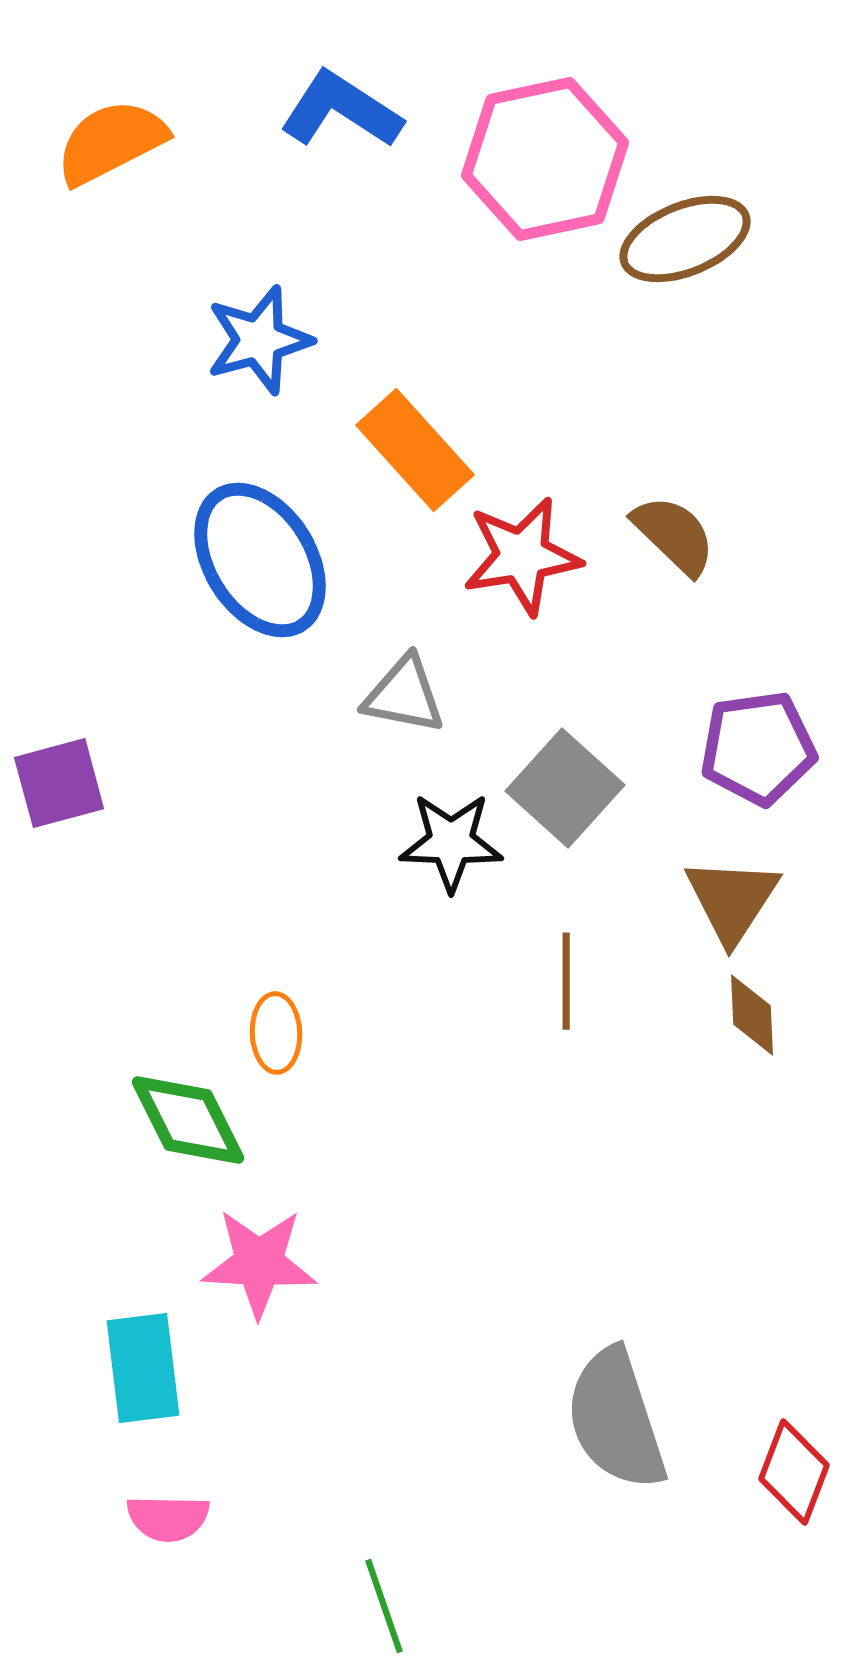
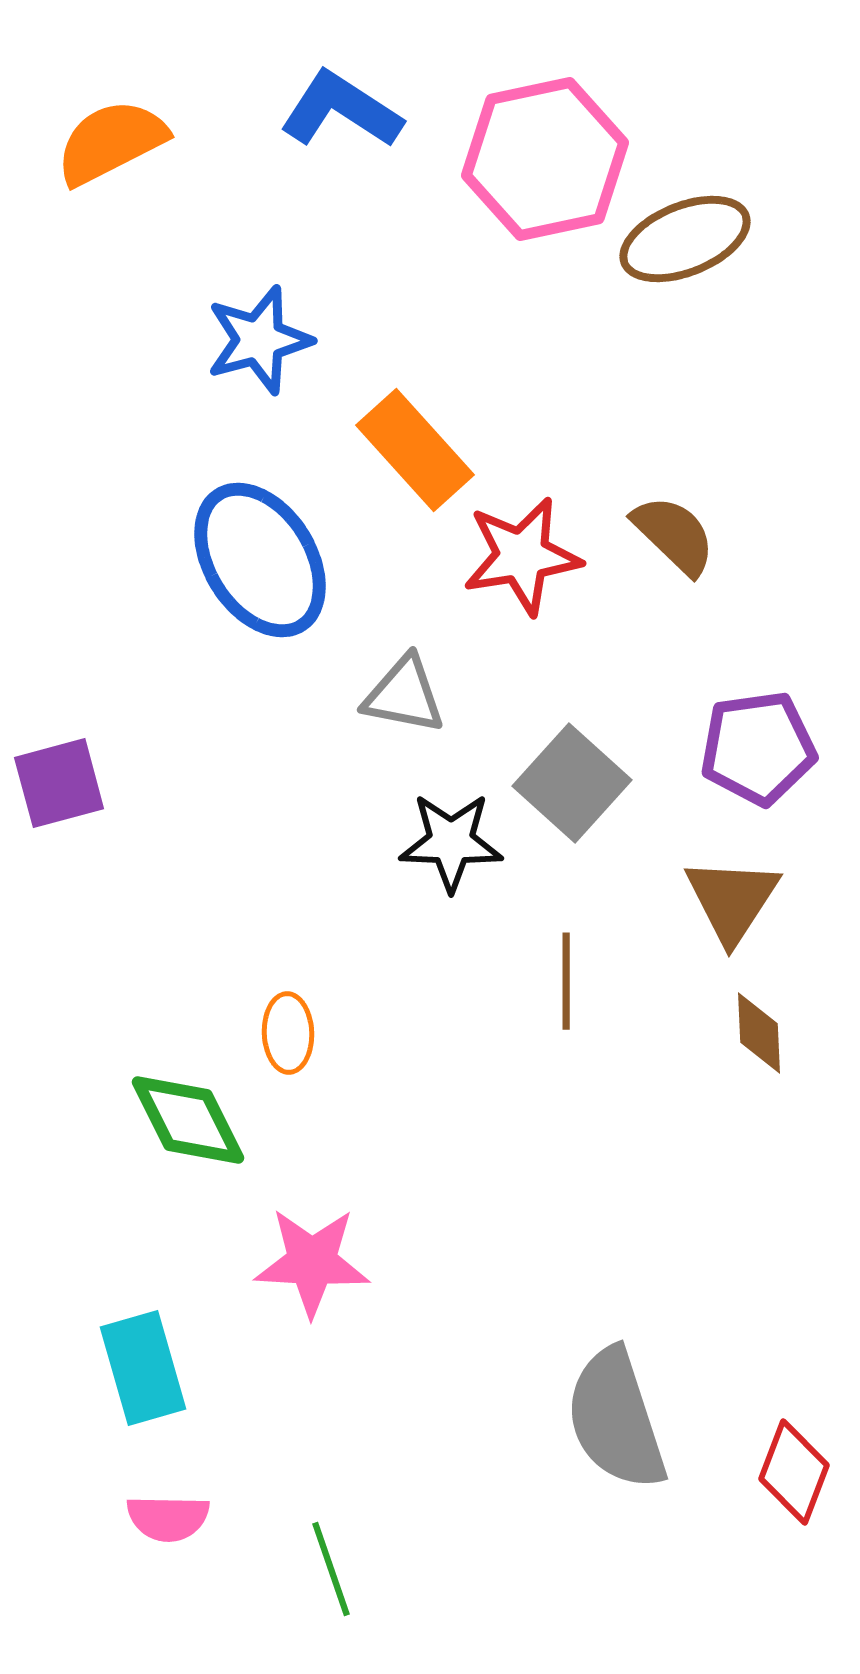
gray square: moved 7 px right, 5 px up
brown diamond: moved 7 px right, 18 px down
orange ellipse: moved 12 px right
pink star: moved 53 px right, 1 px up
cyan rectangle: rotated 9 degrees counterclockwise
green line: moved 53 px left, 37 px up
